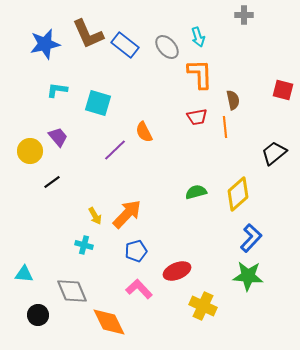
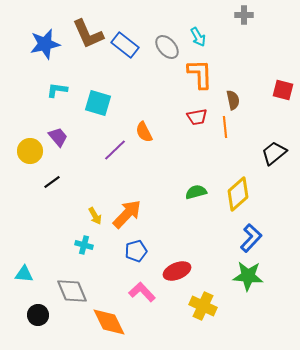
cyan arrow: rotated 12 degrees counterclockwise
pink L-shape: moved 3 px right, 3 px down
